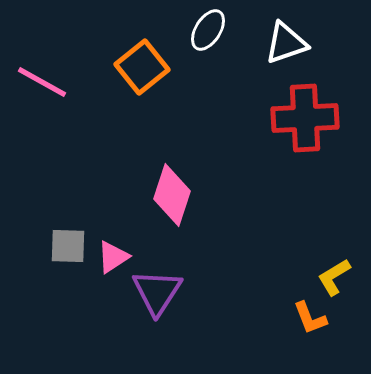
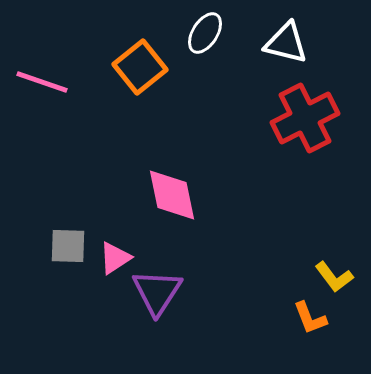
white ellipse: moved 3 px left, 3 px down
white triangle: rotated 33 degrees clockwise
orange square: moved 2 px left
pink line: rotated 10 degrees counterclockwise
red cross: rotated 24 degrees counterclockwise
pink diamond: rotated 30 degrees counterclockwise
pink triangle: moved 2 px right, 1 px down
yellow L-shape: rotated 96 degrees counterclockwise
